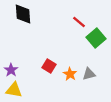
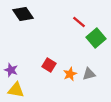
black diamond: rotated 30 degrees counterclockwise
red square: moved 1 px up
purple star: rotated 16 degrees counterclockwise
orange star: rotated 16 degrees clockwise
yellow triangle: moved 2 px right
